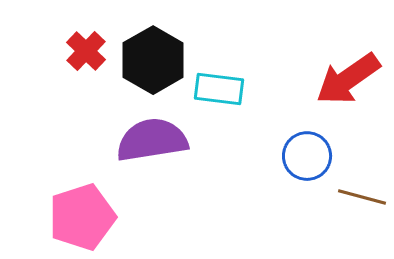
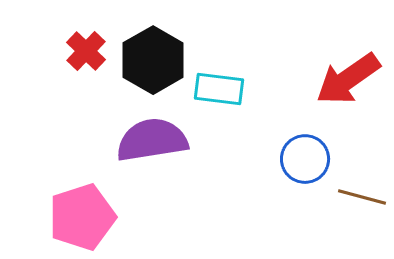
blue circle: moved 2 px left, 3 px down
